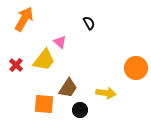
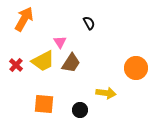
pink triangle: rotated 16 degrees clockwise
yellow trapezoid: moved 1 px left, 1 px down; rotated 25 degrees clockwise
brown trapezoid: moved 3 px right, 25 px up
